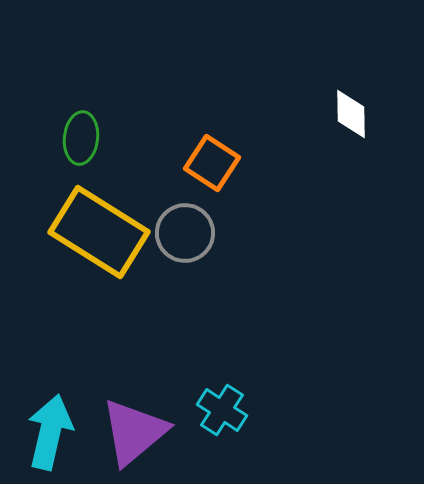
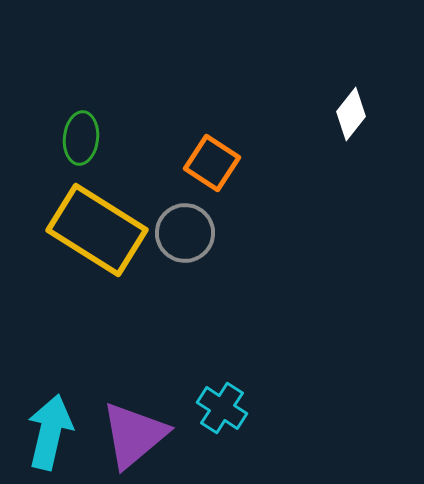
white diamond: rotated 39 degrees clockwise
yellow rectangle: moved 2 px left, 2 px up
cyan cross: moved 2 px up
purple triangle: moved 3 px down
